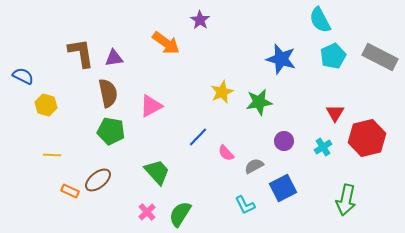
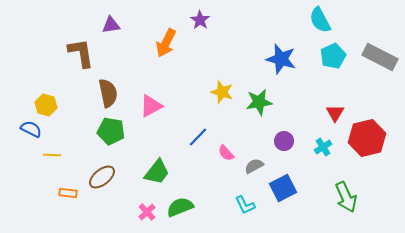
orange arrow: rotated 80 degrees clockwise
purple triangle: moved 3 px left, 33 px up
blue semicircle: moved 8 px right, 53 px down
yellow star: rotated 30 degrees counterclockwise
green trapezoid: rotated 80 degrees clockwise
brown ellipse: moved 4 px right, 3 px up
orange rectangle: moved 2 px left, 2 px down; rotated 18 degrees counterclockwise
green arrow: moved 3 px up; rotated 36 degrees counterclockwise
green semicircle: moved 7 px up; rotated 36 degrees clockwise
